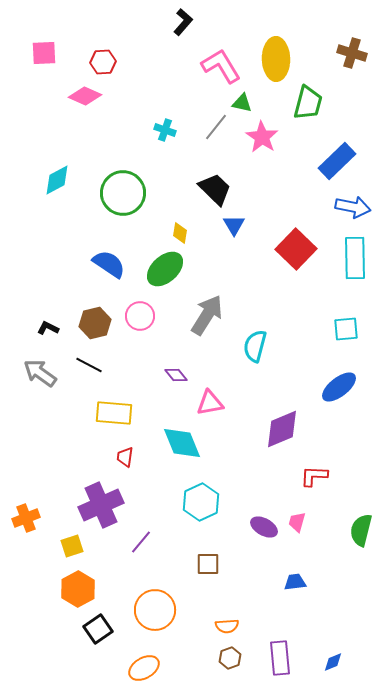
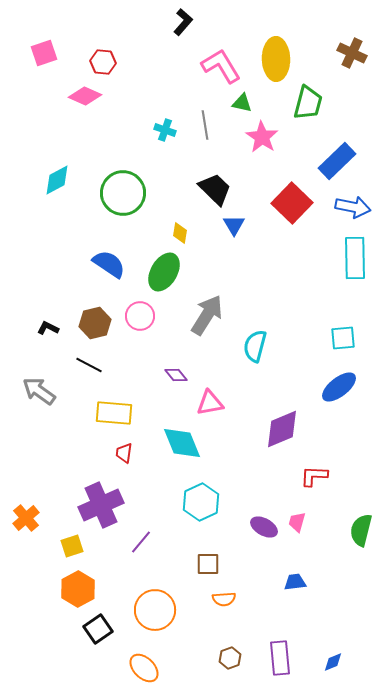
pink square at (44, 53): rotated 16 degrees counterclockwise
brown cross at (352, 53): rotated 8 degrees clockwise
red hexagon at (103, 62): rotated 10 degrees clockwise
gray line at (216, 127): moved 11 px left, 2 px up; rotated 48 degrees counterclockwise
red square at (296, 249): moved 4 px left, 46 px up
green ellipse at (165, 269): moved 1 px left, 3 px down; rotated 18 degrees counterclockwise
cyan square at (346, 329): moved 3 px left, 9 px down
gray arrow at (40, 373): moved 1 px left, 18 px down
red trapezoid at (125, 457): moved 1 px left, 4 px up
orange cross at (26, 518): rotated 20 degrees counterclockwise
orange semicircle at (227, 626): moved 3 px left, 27 px up
orange ellipse at (144, 668): rotated 76 degrees clockwise
